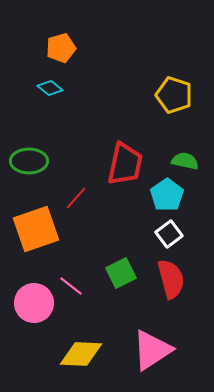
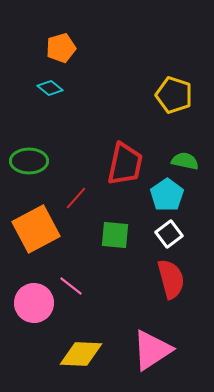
orange square: rotated 9 degrees counterclockwise
green square: moved 6 px left, 38 px up; rotated 32 degrees clockwise
